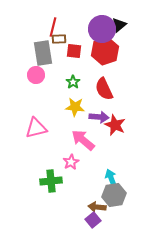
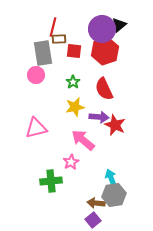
yellow star: rotated 18 degrees counterclockwise
brown arrow: moved 1 px left, 4 px up
